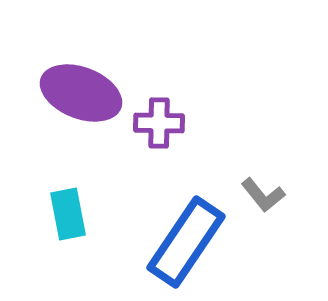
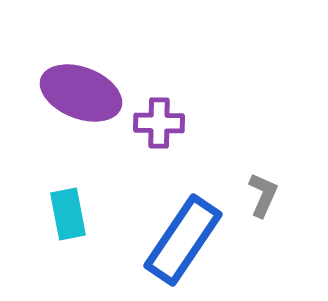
gray L-shape: rotated 117 degrees counterclockwise
blue rectangle: moved 3 px left, 2 px up
